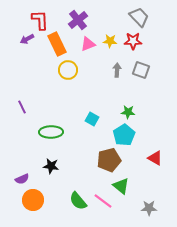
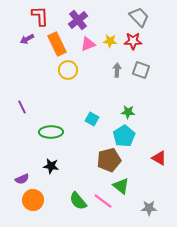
red L-shape: moved 4 px up
cyan pentagon: moved 1 px down
red triangle: moved 4 px right
